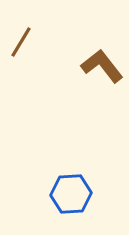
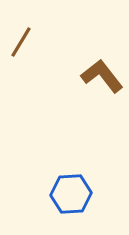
brown L-shape: moved 10 px down
